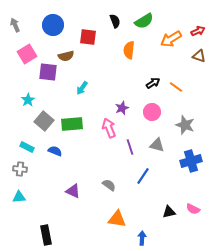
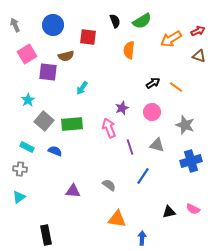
green semicircle: moved 2 px left
purple triangle: rotated 21 degrees counterclockwise
cyan triangle: rotated 32 degrees counterclockwise
